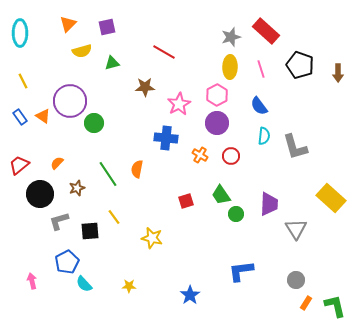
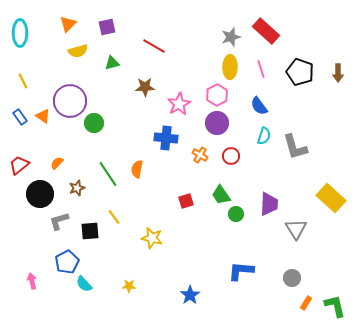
yellow semicircle at (82, 51): moved 4 px left
red line at (164, 52): moved 10 px left, 6 px up
black pentagon at (300, 65): moved 7 px down
cyan semicircle at (264, 136): rotated 12 degrees clockwise
blue L-shape at (241, 271): rotated 12 degrees clockwise
gray circle at (296, 280): moved 4 px left, 2 px up
